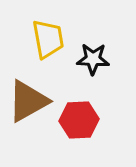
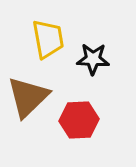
brown triangle: moved 4 px up; rotated 15 degrees counterclockwise
